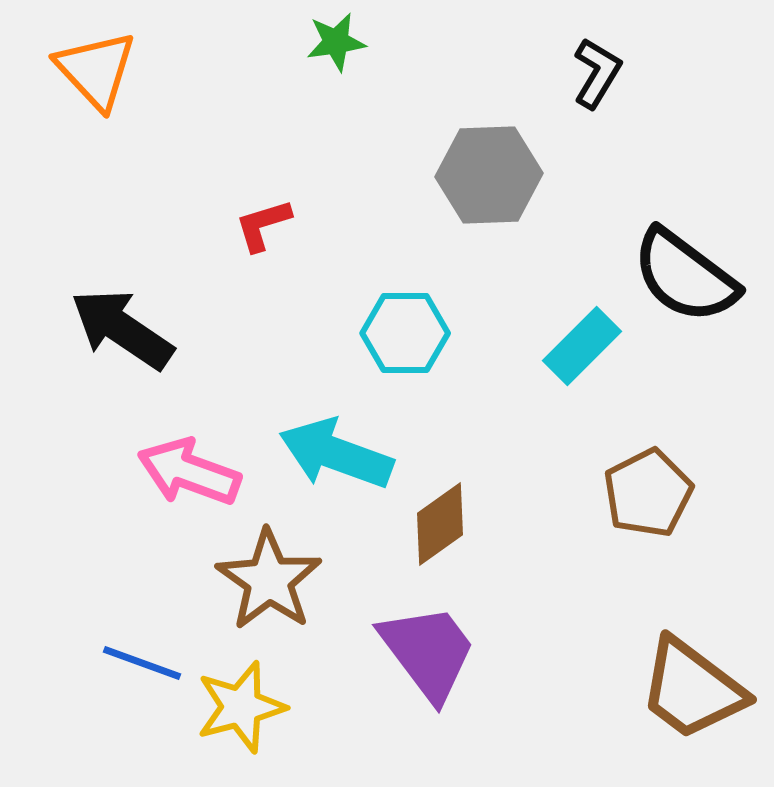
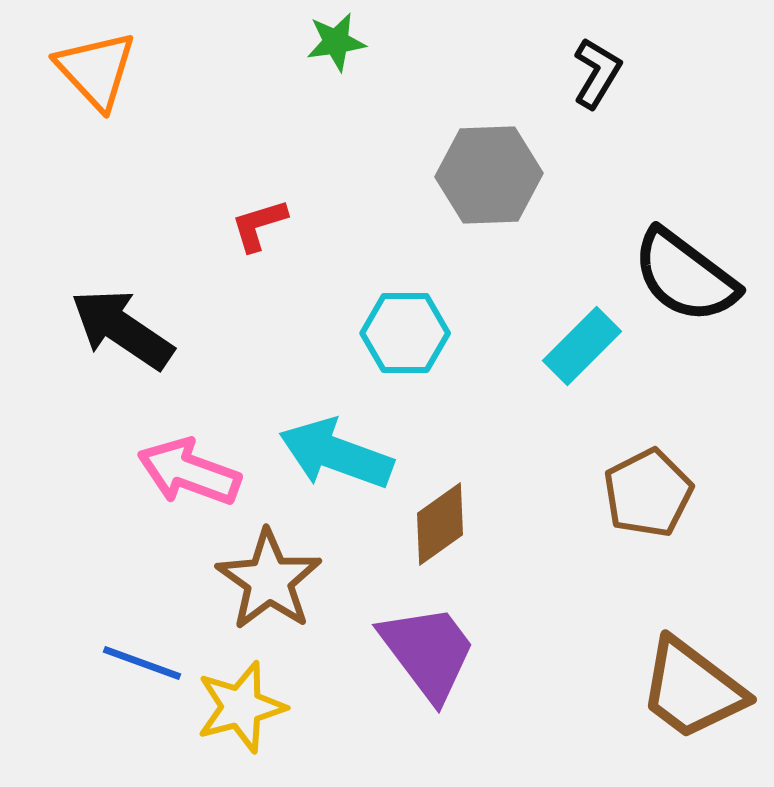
red L-shape: moved 4 px left
